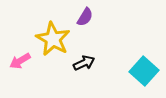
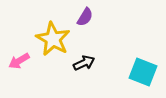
pink arrow: moved 1 px left
cyan square: moved 1 px left, 1 px down; rotated 20 degrees counterclockwise
